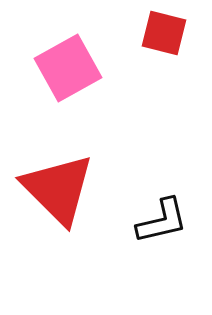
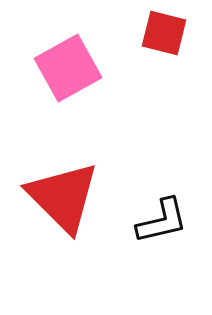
red triangle: moved 5 px right, 8 px down
